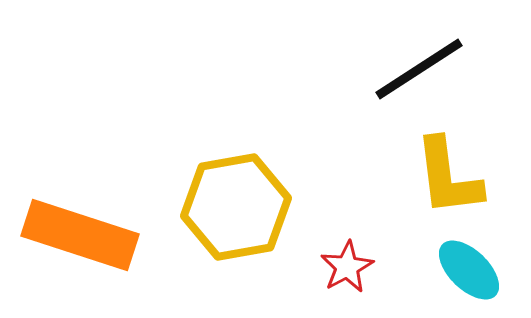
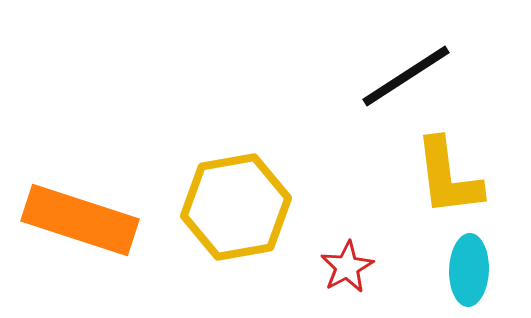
black line: moved 13 px left, 7 px down
orange rectangle: moved 15 px up
cyan ellipse: rotated 48 degrees clockwise
